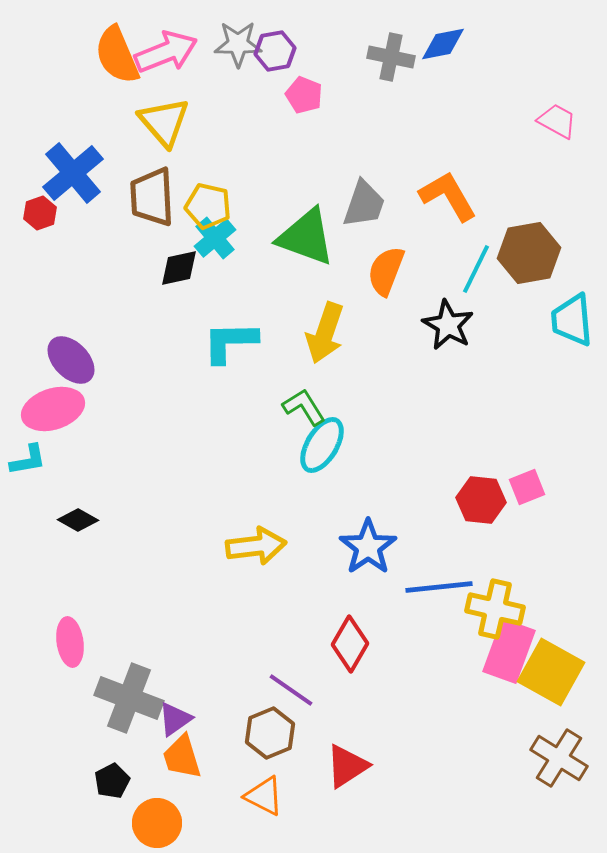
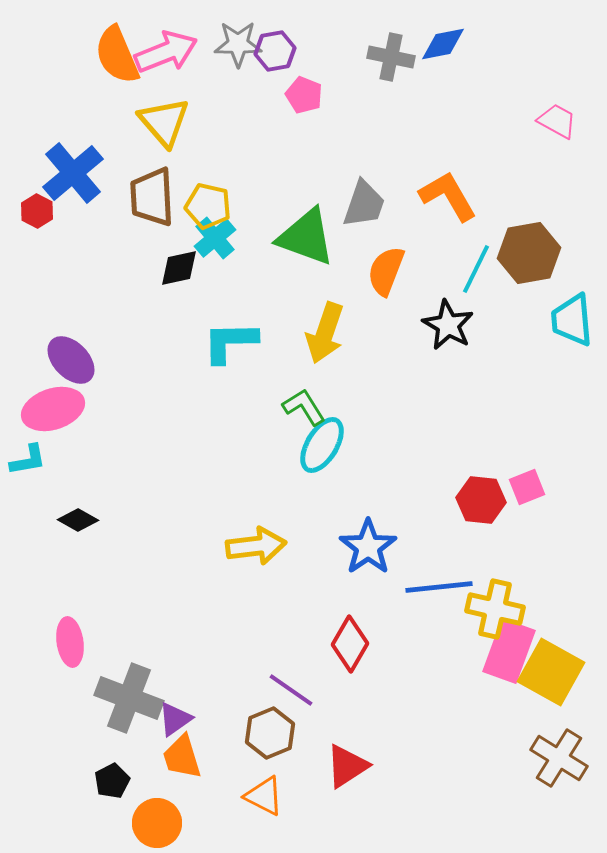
red hexagon at (40, 213): moved 3 px left, 2 px up; rotated 12 degrees counterclockwise
